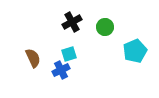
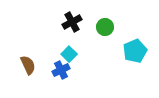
cyan square: rotated 28 degrees counterclockwise
brown semicircle: moved 5 px left, 7 px down
